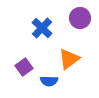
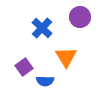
purple circle: moved 1 px up
orange triangle: moved 3 px left, 2 px up; rotated 25 degrees counterclockwise
blue semicircle: moved 4 px left
